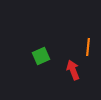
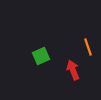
orange line: rotated 24 degrees counterclockwise
